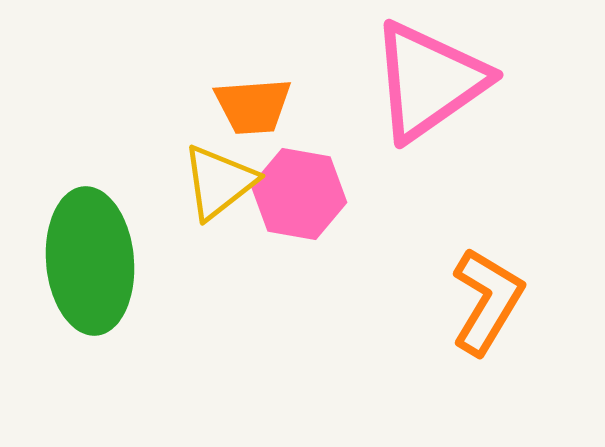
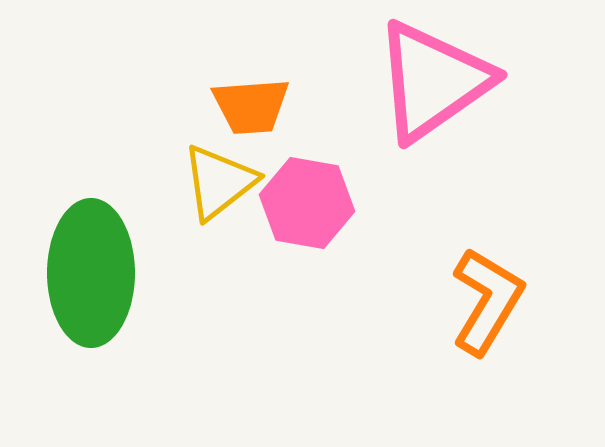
pink triangle: moved 4 px right
orange trapezoid: moved 2 px left
pink hexagon: moved 8 px right, 9 px down
green ellipse: moved 1 px right, 12 px down; rotated 5 degrees clockwise
